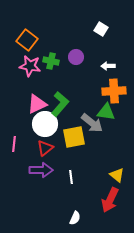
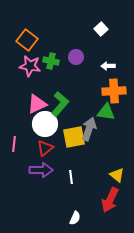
white square: rotated 16 degrees clockwise
gray arrow: moved 3 px left, 6 px down; rotated 110 degrees counterclockwise
